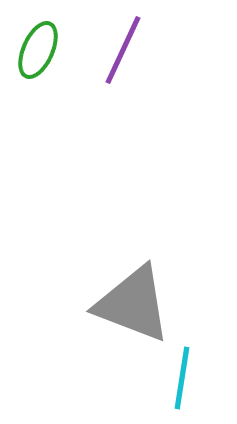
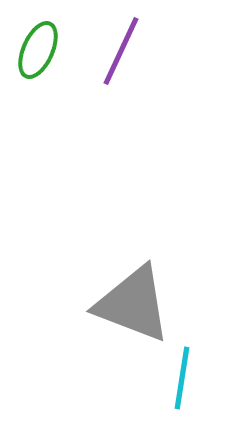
purple line: moved 2 px left, 1 px down
